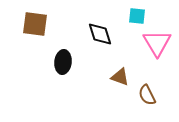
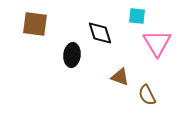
black diamond: moved 1 px up
black ellipse: moved 9 px right, 7 px up
